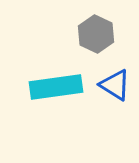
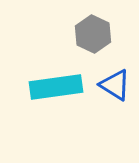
gray hexagon: moved 3 px left
